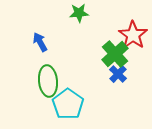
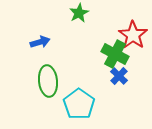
green star: rotated 24 degrees counterclockwise
blue arrow: rotated 102 degrees clockwise
green cross: rotated 20 degrees counterclockwise
blue cross: moved 1 px right, 2 px down
cyan pentagon: moved 11 px right
